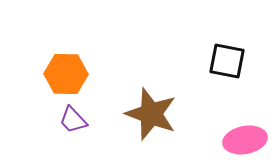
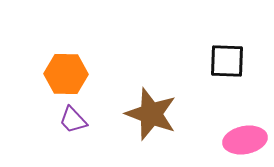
black square: rotated 9 degrees counterclockwise
